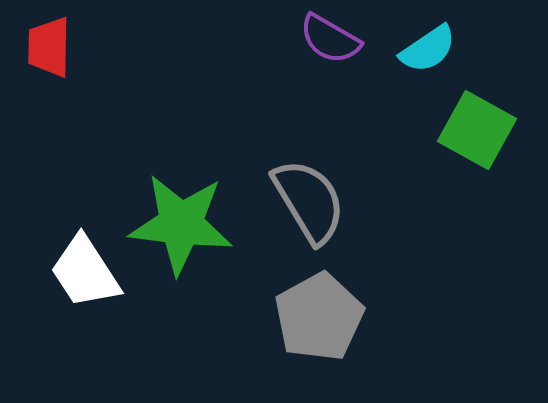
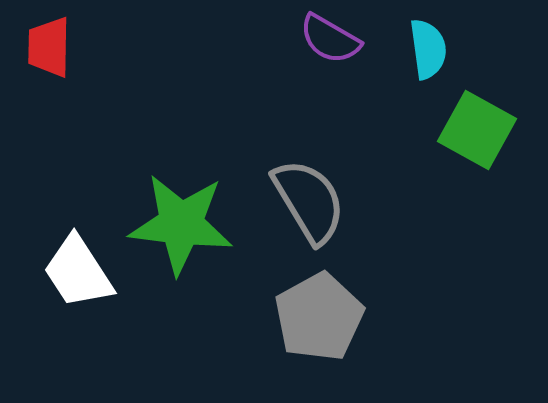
cyan semicircle: rotated 64 degrees counterclockwise
white trapezoid: moved 7 px left
